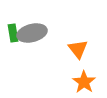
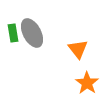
gray ellipse: rotated 76 degrees clockwise
orange star: moved 3 px right, 1 px down
